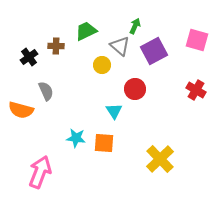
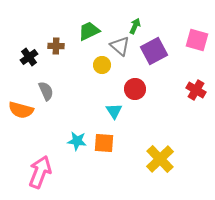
green trapezoid: moved 3 px right
cyan star: moved 1 px right, 3 px down
